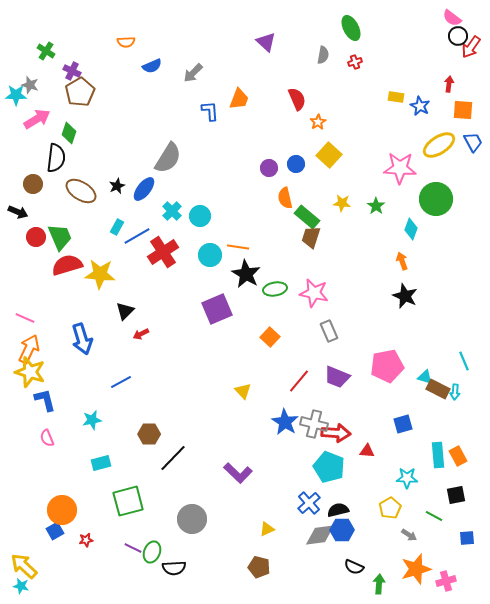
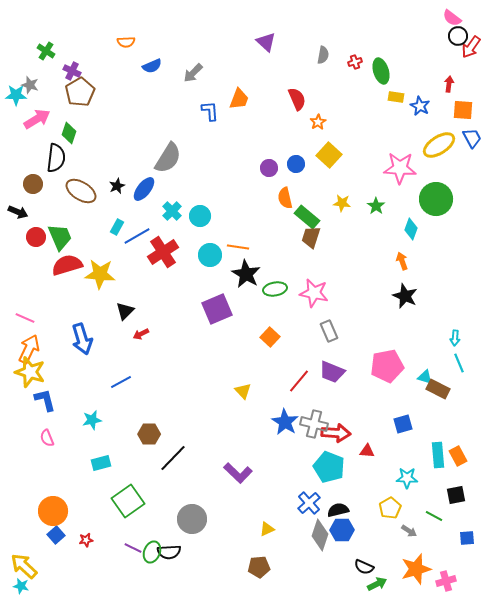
green ellipse at (351, 28): moved 30 px right, 43 px down; rotated 10 degrees clockwise
blue trapezoid at (473, 142): moved 1 px left, 4 px up
cyan line at (464, 361): moved 5 px left, 2 px down
purple trapezoid at (337, 377): moved 5 px left, 5 px up
cyan arrow at (455, 392): moved 54 px up
green square at (128, 501): rotated 20 degrees counterclockwise
orange circle at (62, 510): moved 9 px left, 1 px down
blue square at (55, 531): moved 1 px right, 4 px down; rotated 12 degrees counterclockwise
gray diamond at (320, 535): rotated 64 degrees counterclockwise
gray arrow at (409, 535): moved 4 px up
brown pentagon at (259, 567): rotated 20 degrees counterclockwise
black semicircle at (354, 567): moved 10 px right
black semicircle at (174, 568): moved 5 px left, 16 px up
green arrow at (379, 584): moved 2 px left; rotated 60 degrees clockwise
